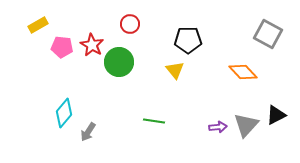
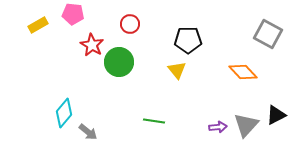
pink pentagon: moved 11 px right, 33 px up
yellow triangle: moved 2 px right
gray arrow: rotated 84 degrees counterclockwise
